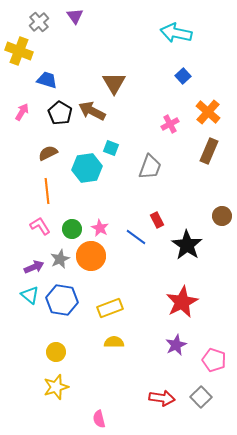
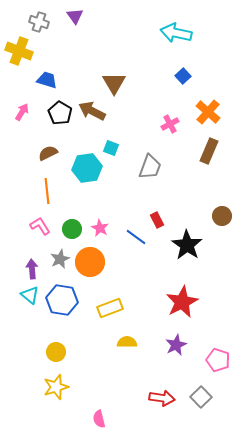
gray cross: rotated 30 degrees counterclockwise
orange circle: moved 1 px left, 6 px down
purple arrow: moved 2 px left, 2 px down; rotated 72 degrees counterclockwise
yellow semicircle: moved 13 px right
pink pentagon: moved 4 px right
